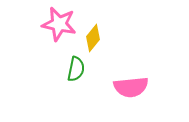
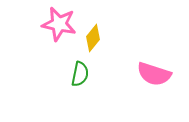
green semicircle: moved 4 px right, 5 px down
pink semicircle: moved 23 px right, 13 px up; rotated 24 degrees clockwise
